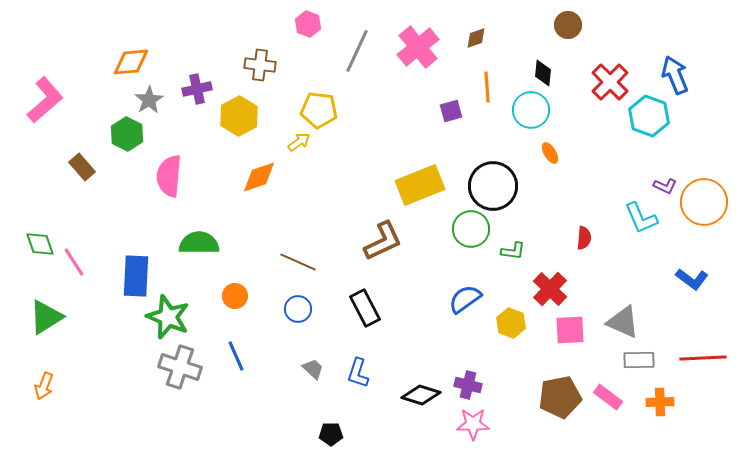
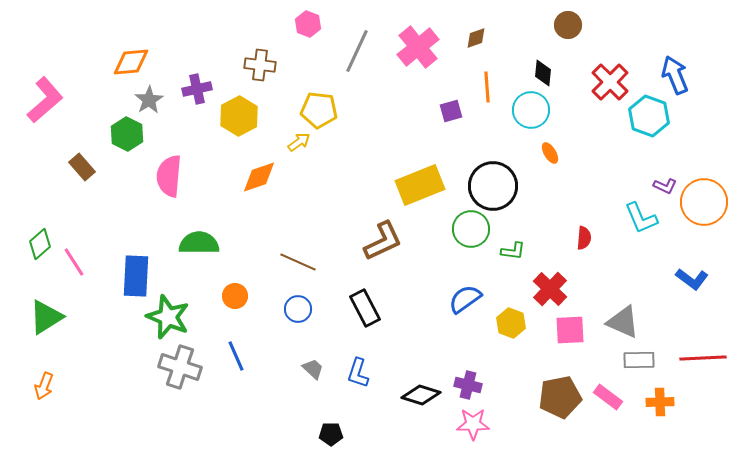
green diamond at (40, 244): rotated 68 degrees clockwise
